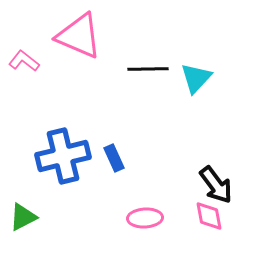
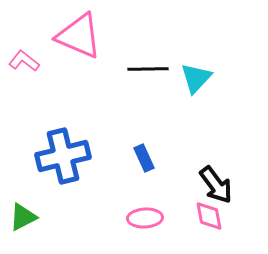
blue rectangle: moved 30 px right
